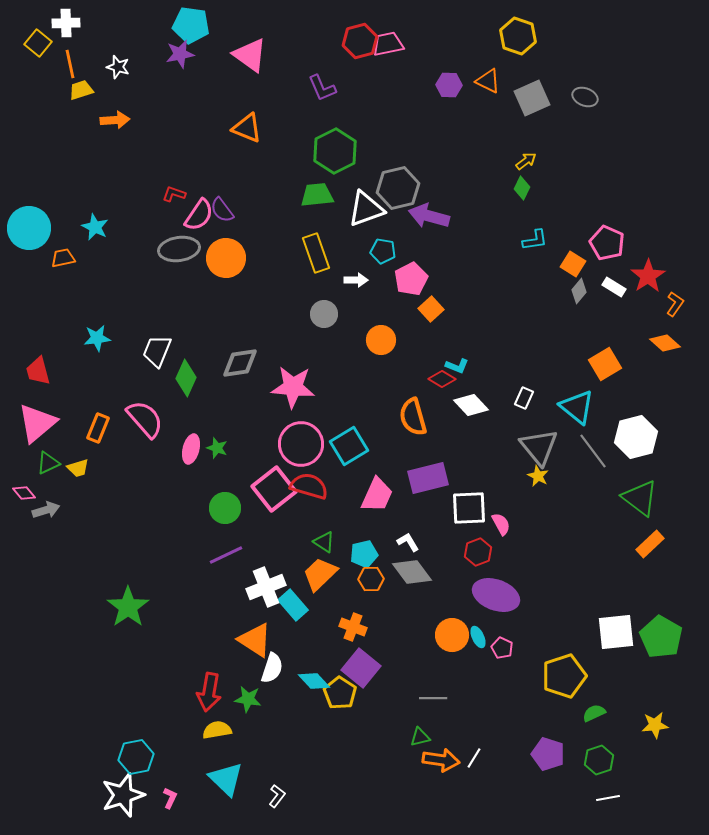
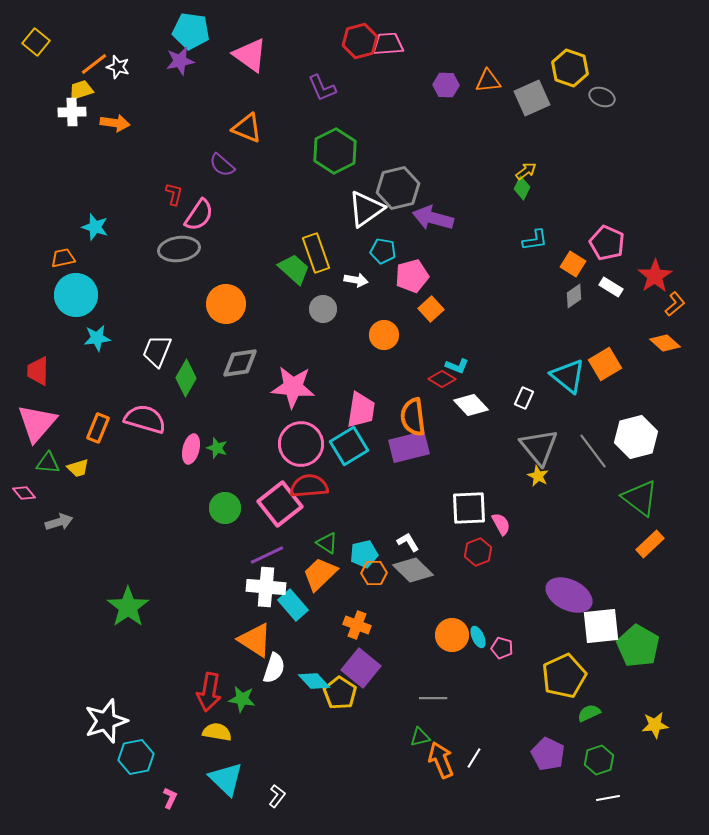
white cross at (66, 23): moved 6 px right, 89 px down
cyan pentagon at (191, 25): moved 6 px down
yellow hexagon at (518, 36): moved 52 px right, 32 px down
yellow square at (38, 43): moved 2 px left, 1 px up
pink trapezoid at (388, 44): rotated 8 degrees clockwise
purple star at (180, 54): moved 7 px down
orange line at (70, 64): moved 24 px right; rotated 64 degrees clockwise
orange triangle at (488, 81): rotated 32 degrees counterclockwise
purple hexagon at (449, 85): moved 3 px left
gray ellipse at (585, 97): moved 17 px right
orange arrow at (115, 120): moved 3 px down; rotated 12 degrees clockwise
yellow arrow at (526, 161): moved 10 px down
red L-shape at (174, 194): rotated 85 degrees clockwise
green trapezoid at (317, 195): moved 23 px left, 74 px down; rotated 48 degrees clockwise
white triangle at (366, 209): rotated 15 degrees counterclockwise
purple semicircle at (222, 210): moved 45 px up; rotated 12 degrees counterclockwise
purple arrow at (429, 216): moved 4 px right, 2 px down
cyan star at (95, 227): rotated 8 degrees counterclockwise
cyan circle at (29, 228): moved 47 px right, 67 px down
orange circle at (226, 258): moved 46 px down
red star at (648, 276): moved 7 px right
pink pentagon at (411, 279): moved 1 px right, 3 px up; rotated 12 degrees clockwise
white arrow at (356, 280): rotated 10 degrees clockwise
white rectangle at (614, 287): moved 3 px left
gray diamond at (579, 291): moved 5 px left, 5 px down; rotated 15 degrees clockwise
orange L-shape at (675, 304): rotated 15 degrees clockwise
gray circle at (324, 314): moved 1 px left, 5 px up
orange circle at (381, 340): moved 3 px right, 5 px up
red trapezoid at (38, 371): rotated 16 degrees clockwise
green diamond at (186, 378): rotated 6 degrees clockwise
cyan triangle at (577, 407): moved 9 px left, 31 px up
orange semicircle at (413, 417): rotated 9 degrees clockwise
pink semicircle at (145, 419): rotated 33 degrees counterclockwise
pink triangle at (37, 423): rotated 9 degrees counterclockwise
green triangle at (48, 463): rotated 30 degrees clockwise
purple rectangle at (428, 478): moved 19 px left, 31 px up
red semicircle at (309, 486): rotated 21 degrees counterclockwise
pink square at (274, 489): moved 6 px right, 15 px down
pink trapezoid at (377, 495): moved 16 px left, 85 px up; rotated 15 degrees counterclockwise
gray arrow at (46, 510): moved 13 px right, 12 px down
green triangle at (324, 542): moved 3 px right, 1 px down
purple line at (226, 555): moved 41 px right
gray diamond at (412, 572): moved 1 px right, 2 px up; rotated 9 degrees counterclockwise
orange hexagon at (371, 579): moved 3 px right, 6 px up
white cross at (266, 587): rotated 27 degrees clockwise
purple ellipse at (496, 595): moved 73 px right; rotated 6 degrees clockwise
orange cross at (353, 627): moved 4 px right, 2 px up
white square at (616, 632): moved 15 px left, 6 px up
green pentagon at (661, 637): moved 23 px left, 9 px down
pink pentagon at (502, 648): rotated 10 degrees counterclockwise
white semicircle at (272, 668): moved 2 px right
yellow pentagon at (564, 676): rotated 6 degrees counterclockwise
green star at (248, 699): moved 6 px left
green semicircle at (594, 713): moved 5 px left
yellow semicircle at (217, 730): moved 2 px down; rotated 20 degrees clockwise
purple pentagon at (548, 754): rotated 8 degrees clockwise
orange arrow at (441, 760): rotated 120 degrees counterclockwise
white star at (123, 795): moved 17 px left, 74 px up
